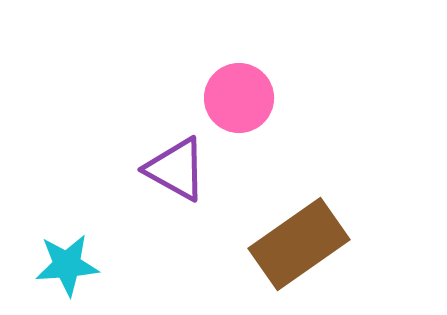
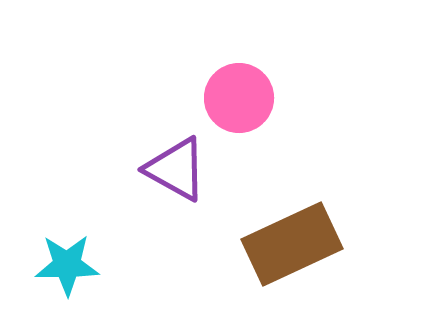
brown rectangle: moved 7 px left; rotated 10 degrees clockwise
cyan star: rotated 4 degrees clockwise
